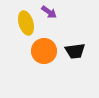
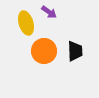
black trapezoid: rotated 85 degrees counterclockwise
